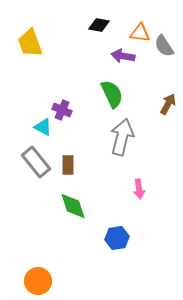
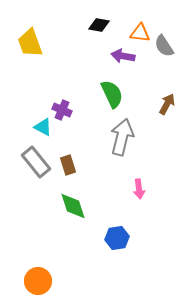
brown arrow: moved 1 px left
brown rectangle: rotated 18 degrees counterclockwise
